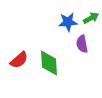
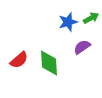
blue star: rotated 12 degrees counterclockwise
purple semicircle: moved 3 px down; rotated 66 degrees clockwise
